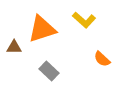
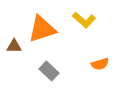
brown triangle: moved 1 px up
orange semicircle: moved 2 px left, 5 px down; rotated 60 degrees counterclockwise
